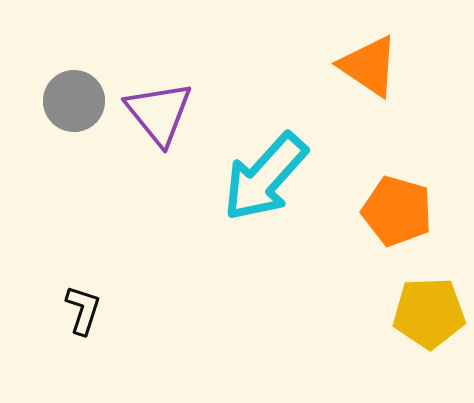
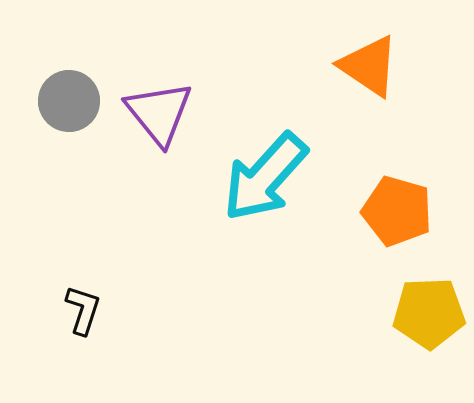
gray circle: moved 5 px left
